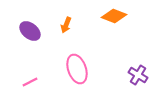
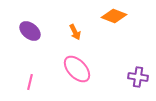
orange arrow: moved 9 px right, 7 px down; rotated 49 degrees counterclockwise
pink ellipse: rotated 24 degrees counterclockwise
purple cross: moved 2 px down; rotated 24 degrees counterclockwise
pink line: rotated 49 degrees counterclockwise
